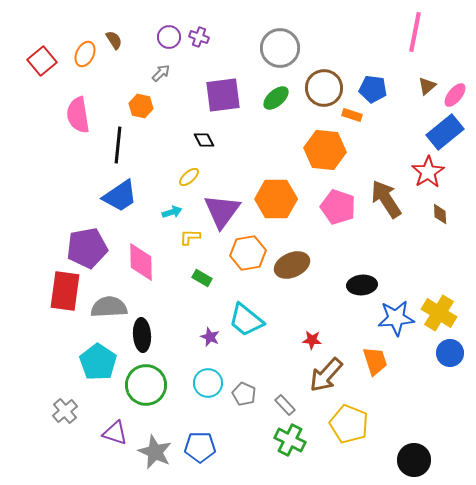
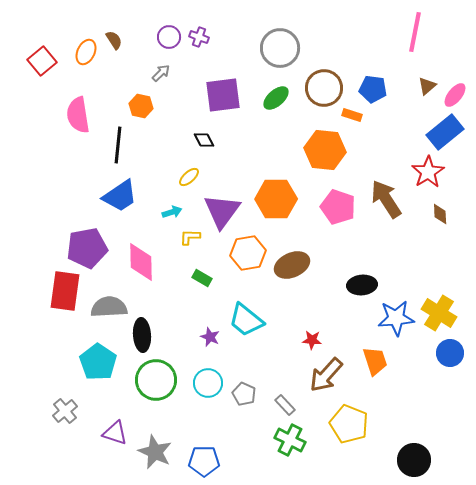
orange ellipse at (85, 54): moved 1 px right, 2 px up
green circle at (146, 385): moved 10 px right, 5 px up
blue pentagon at (200, 447): moved 4 px right, 14 px down
